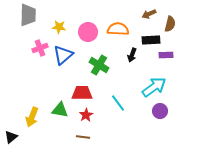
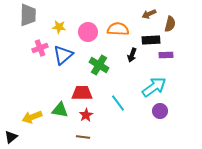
yellow arrow: rotated 48 degrees clockwise
